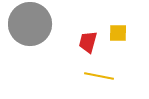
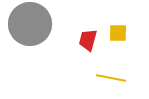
red trapezoid: moved 2 px up
yellow line: moved 12 px right, 2 px down
